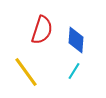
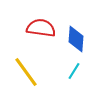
red semicircle: moved 1 px left, 2 px up; rotated 100 degrees counterclockwise
blue diamond: moved 1 px up
